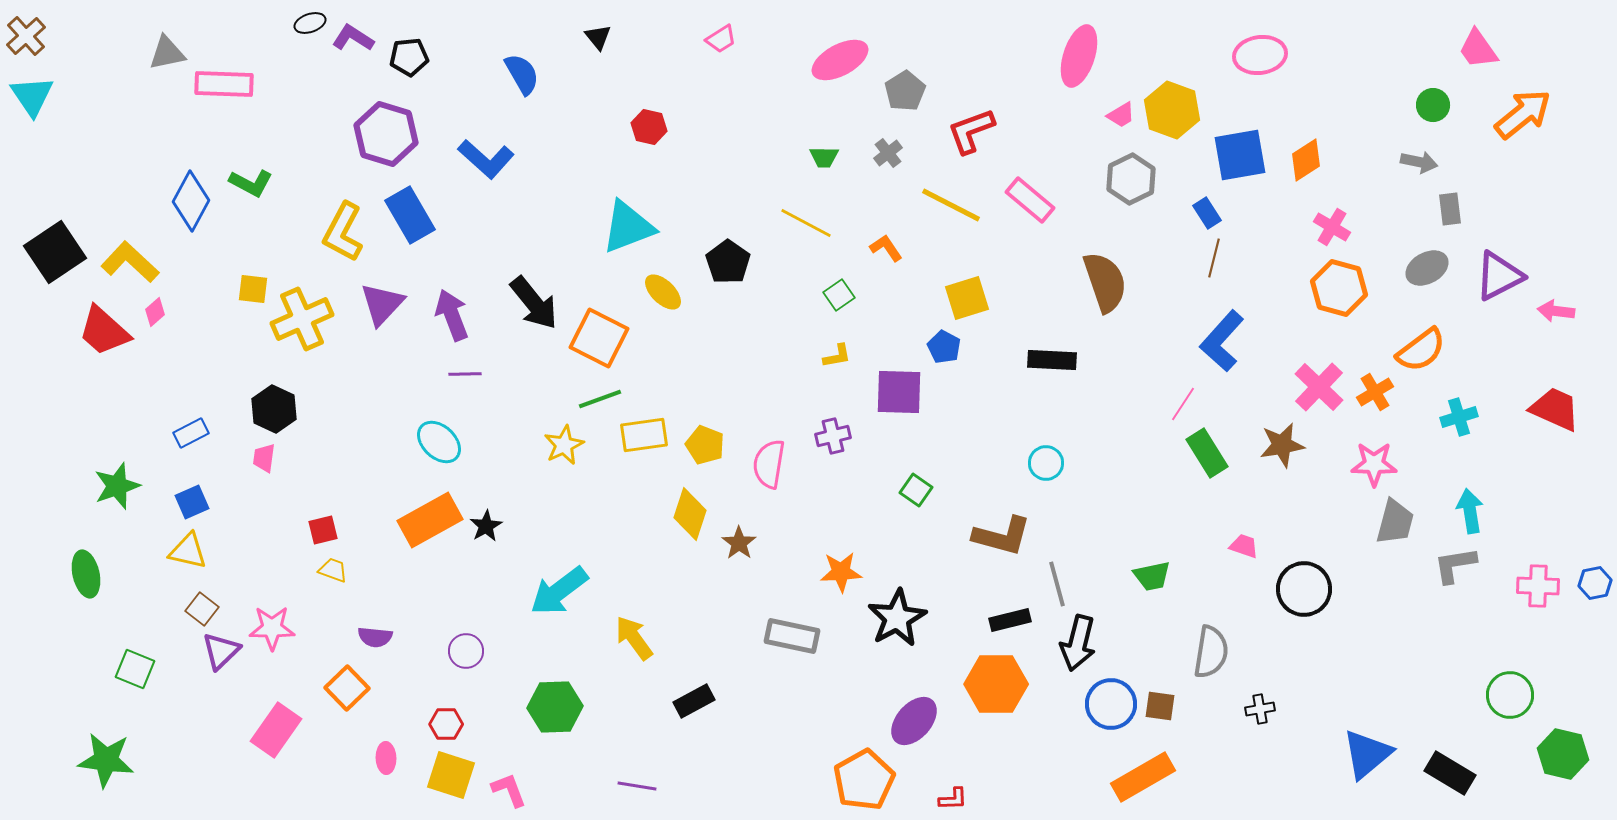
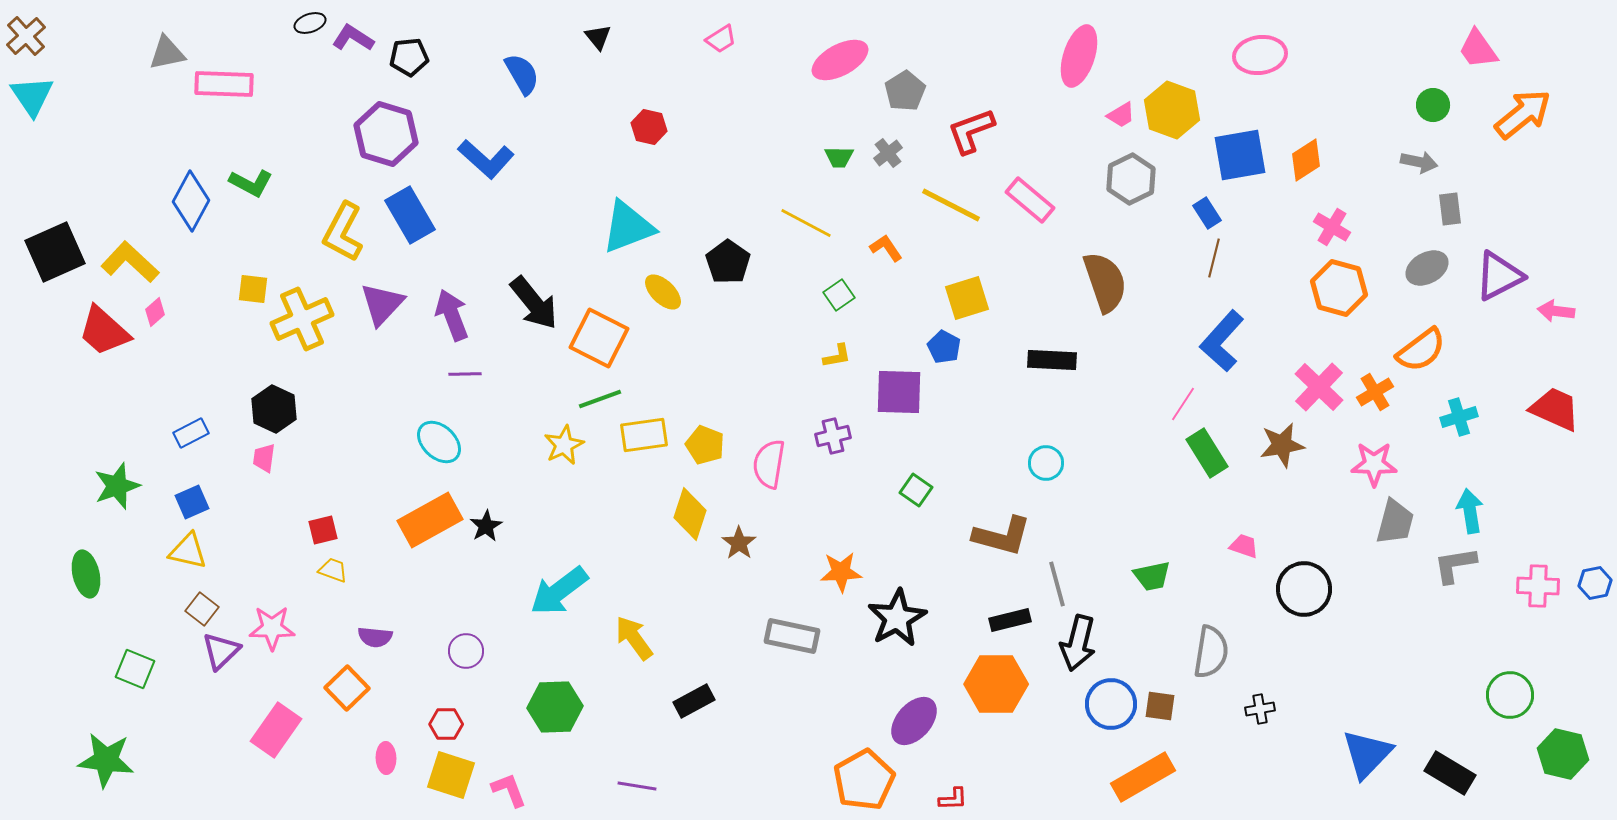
green trapezoid at (824, 157): moved 15 px right
black square at (55, 252): rotated 10 degrees clockwise
blue triangle at (1367, 754): rotated 6 degrees counterclockwise
